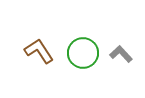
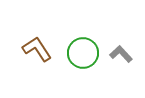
brown L-shape: moved 2 px left, 2 px up
